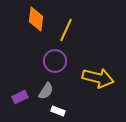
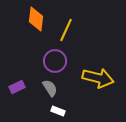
gray semicircle: moved 4 px right, 3 px up; rotated 66 degrees counterclockwise
purple rectangle: moved 3 px left, 10 px up
